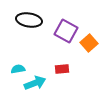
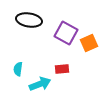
purple square: moved 2 px down
orange square: rotated 18 degrees clockwise
cyan semicircle: rotated 72 degrees counterclockwise
cyan arrow: moved 5 px right, 1 px down
